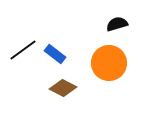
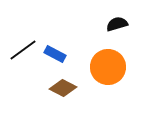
blue rectangle: rotated 10 degrees counterclockwise
orange circle: moved 1 px left, 4 px down
